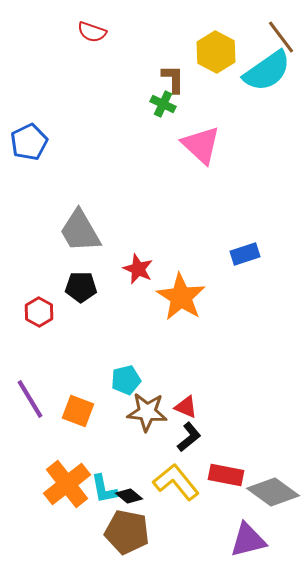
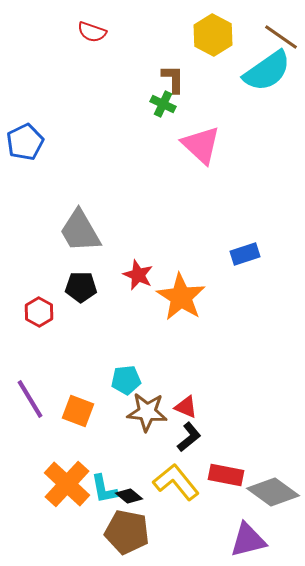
brown line: rotated 18 degrees counterclockwise
yellow hexagon: moved 3 px left, 17 px up
blue pentagon: moved 4 px left
red star: moved 6 px down
cyan pentagon: rotated 8 degrees clockwise
orange cross: rotated 9 degrees counterclockwise
